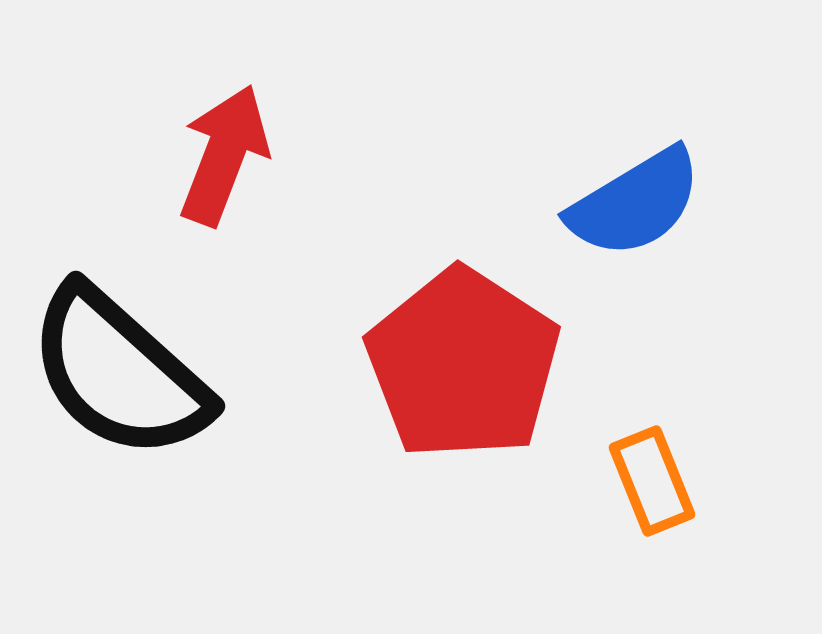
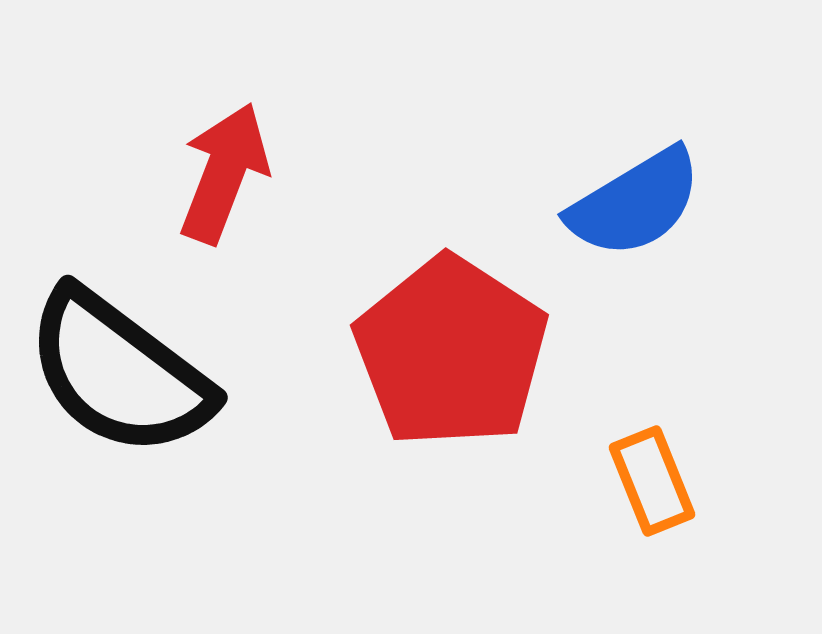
red arrow: moved 18 px down
red pentagon: moved 12 px left, 12 px up
black semicircle: rotated 5 degrees counterclockwise
